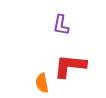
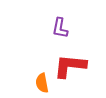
purple L-shape: moved 1 px left, 3 px down
